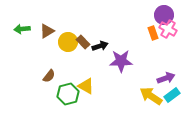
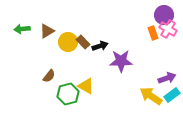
purple arrow: moved 1 px right
